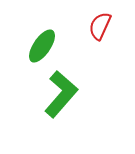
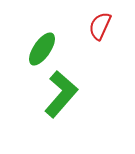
green ellipse: moved 3 px down
